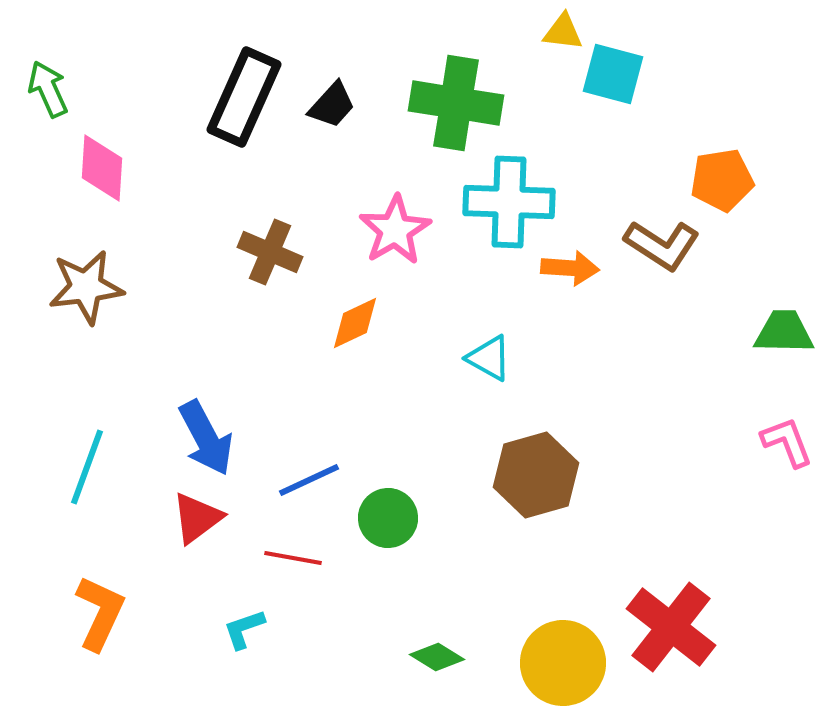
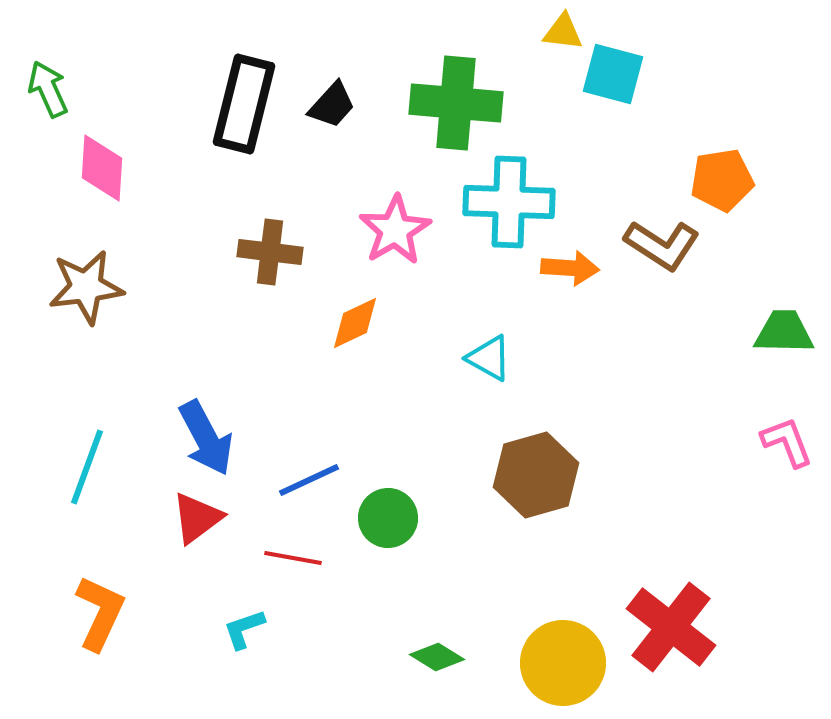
black rectangle: moved 7 px down; rotated 10 degrees counterclockwise
green cross: rotated 4 degrees counterclockwise
brown cross: rotated 16 degrees counterclockwise
